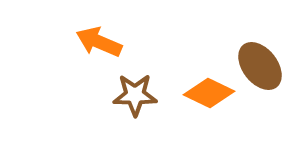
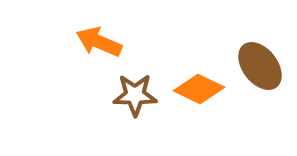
orange diamond: moved 10 px left, 4 px up
